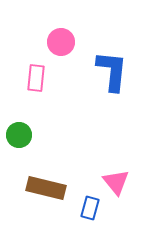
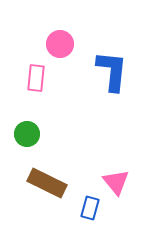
pink circle: moved 1 px left, 2 px down
green circle: moved 8 px right, 1 px up
brown rectangle: moved 1 px right, 5 px up; rotated 12 degrees clockwise
